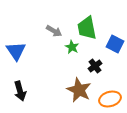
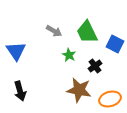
green trapezoid: moved 4 px down; rotated 15 degrees counterclockwise
green star: moved 3 px left, 8 px down
brown star: rotated 15 degrees counterclockwise
